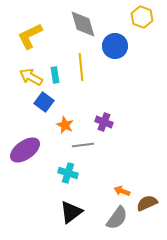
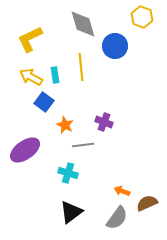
yellow L-shape: moved 3 px down
